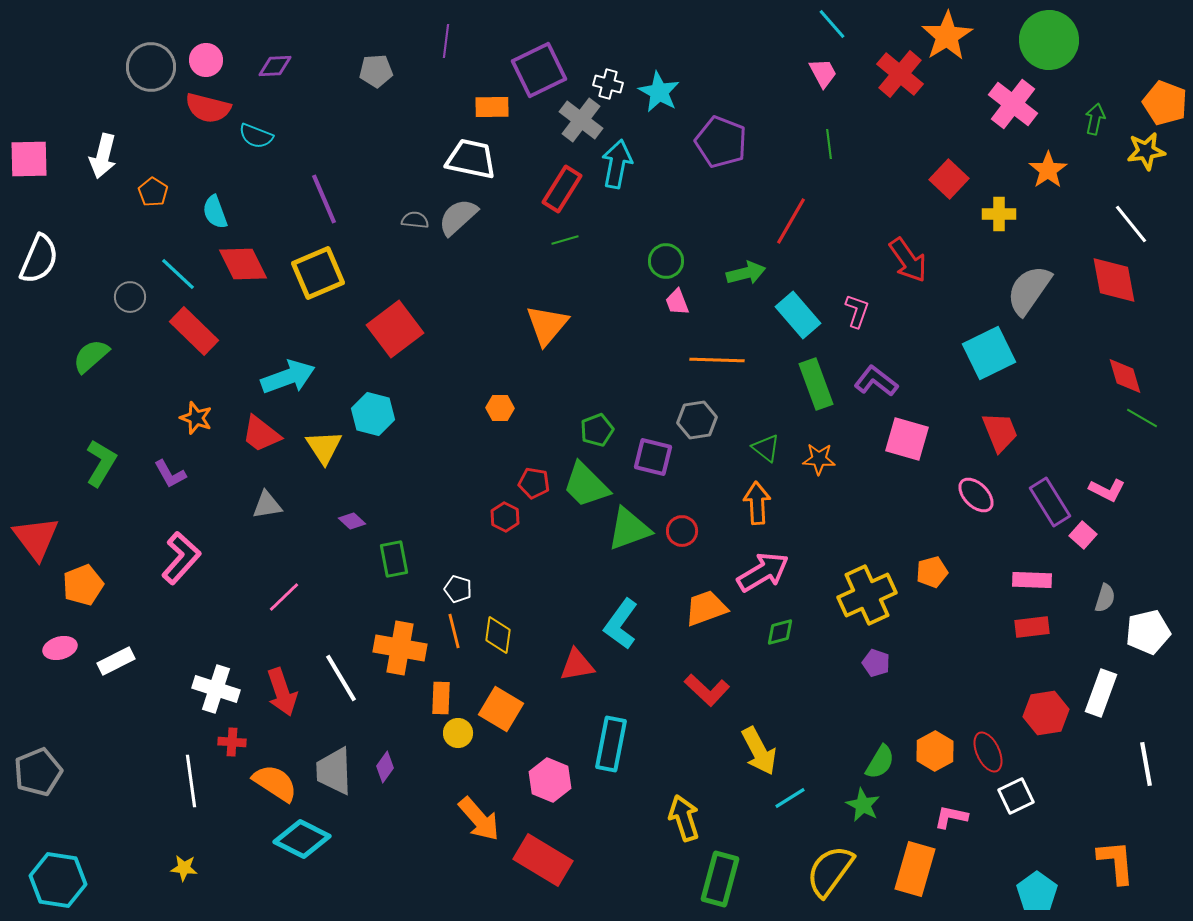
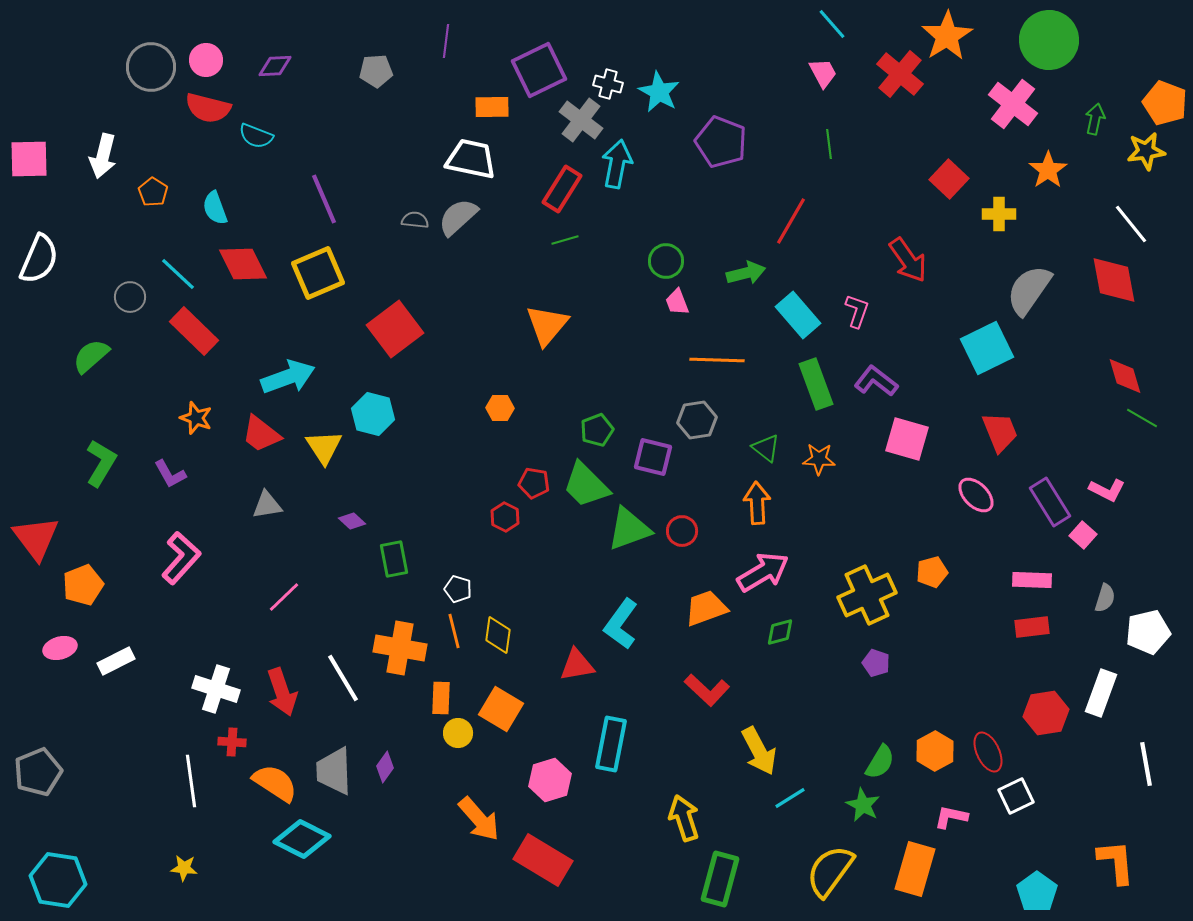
cyan semicircle at (215, 212): moved 4 px up
cyan square at (989, 353): moved 2 px left, 5 px up
white line at (341, 678): moved 2 px right
pink hexagon at (550, 780): rotated 21 degrees clockwise
